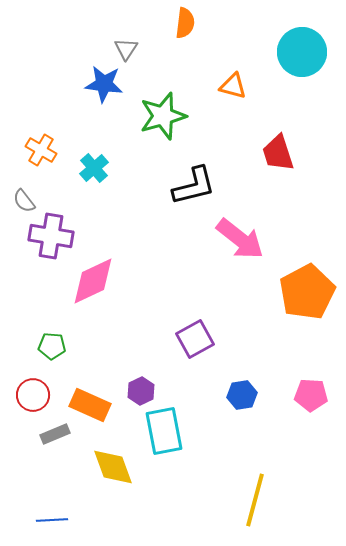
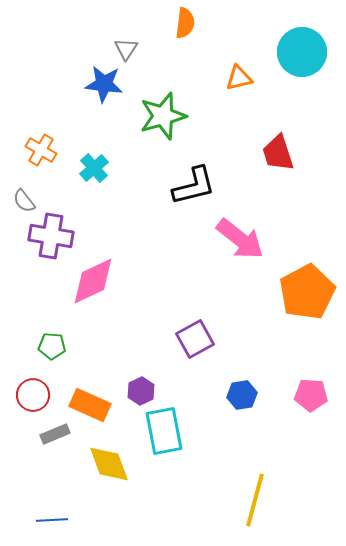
orange triangle: moved 6 px right, 8 px up; rotated 28 degrees counterclockwise
yellow diamond: moved 4 px left, 3 px up
